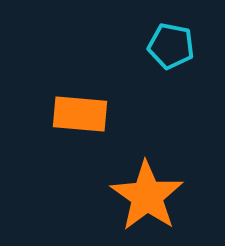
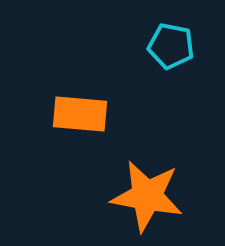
orange star: rotated 24 degrees counterclockwise
